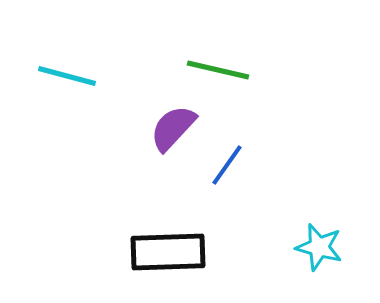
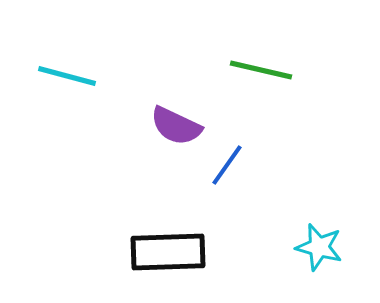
green line: moved 43 px right
purple semicircle: moved 3 px right, 2 px up; rotated 108 degrees counterclockwise
